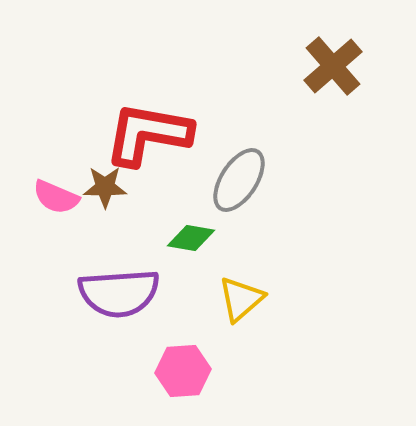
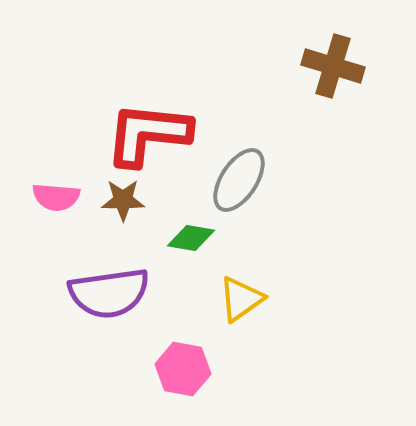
brown cross: rotated 32 degrees counterclockwise
red L-shape: rotated 4 degrees counterclockwise
brown star: moved 18 px right, 13 px down
pink semicircle: rotated 18 degrees counterclockwise
purple semicircle: moved 10 px left; rotated 4 degrees counterclockwise
yellow triangle: rotated 6 degrees clockwise
pink hexagon: moved 2 px up; rotated 14 degrees clockwise
